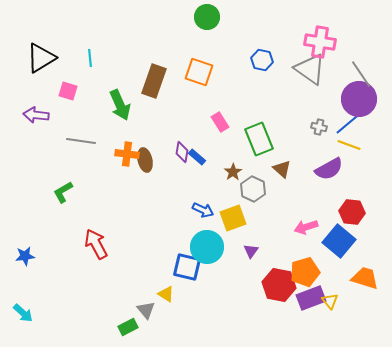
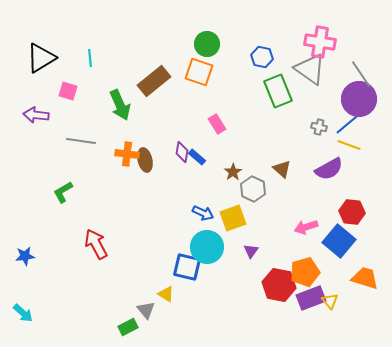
green circle at (207, 17): moved 27 px down
blue hexagon at (262, 60): moved 3 px up
brown rectangle at (154, 81): rotated 32 degrees clockwise
pink rectangle at (220, 122): moved 3 px left, 2 px down
green rectangle at (259, 139): moved 19 px right, 48 px up
blue arrow at (203, 210): moved 3 px down
